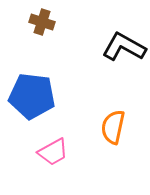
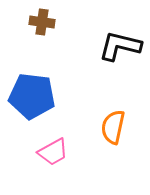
brown cross: rotated 10 degrees counterclockwise
black L-shape: moved 4 px left, 1 px up; rotated 15 degrees counterclockwise
